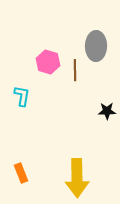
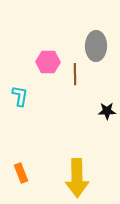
pink hexagon: rotated 15 degrees counterclockwise
brown line: moved 4 px down
cyan L-shape: moved 2 px left
